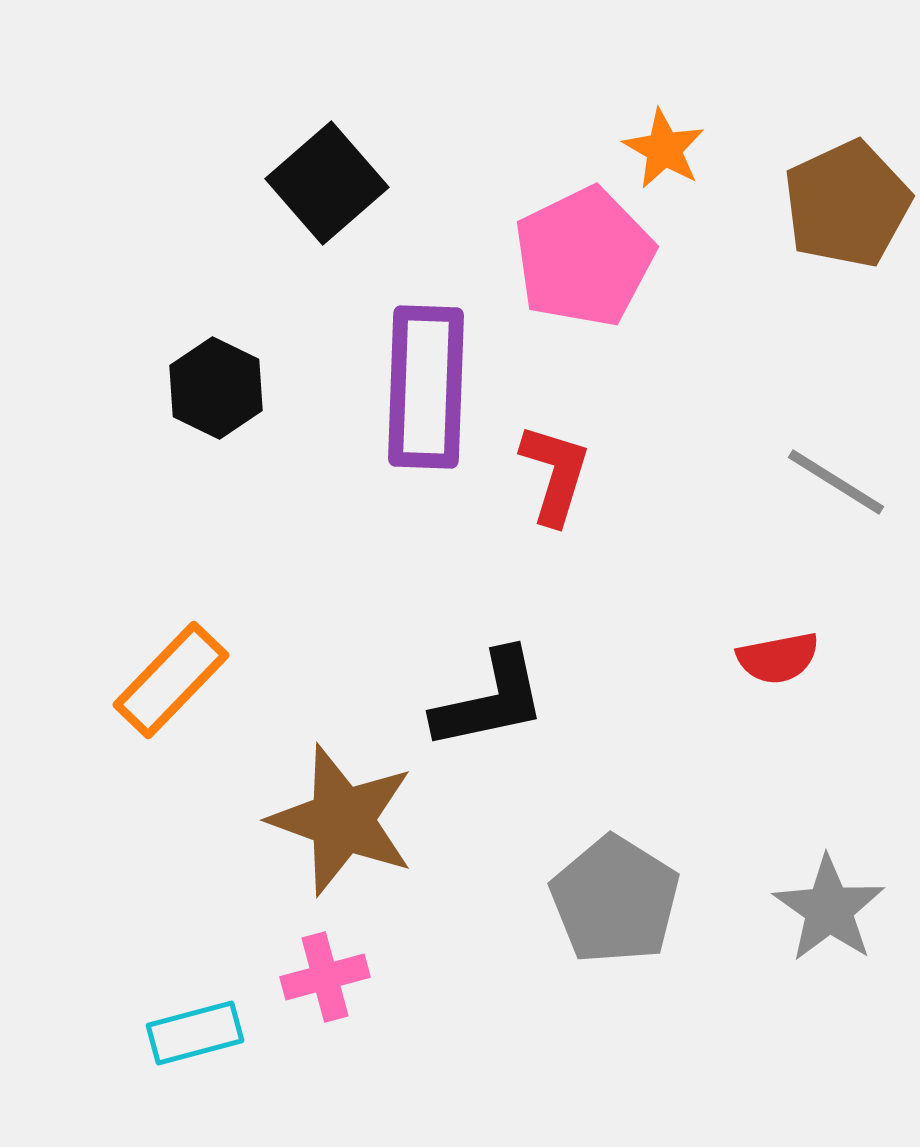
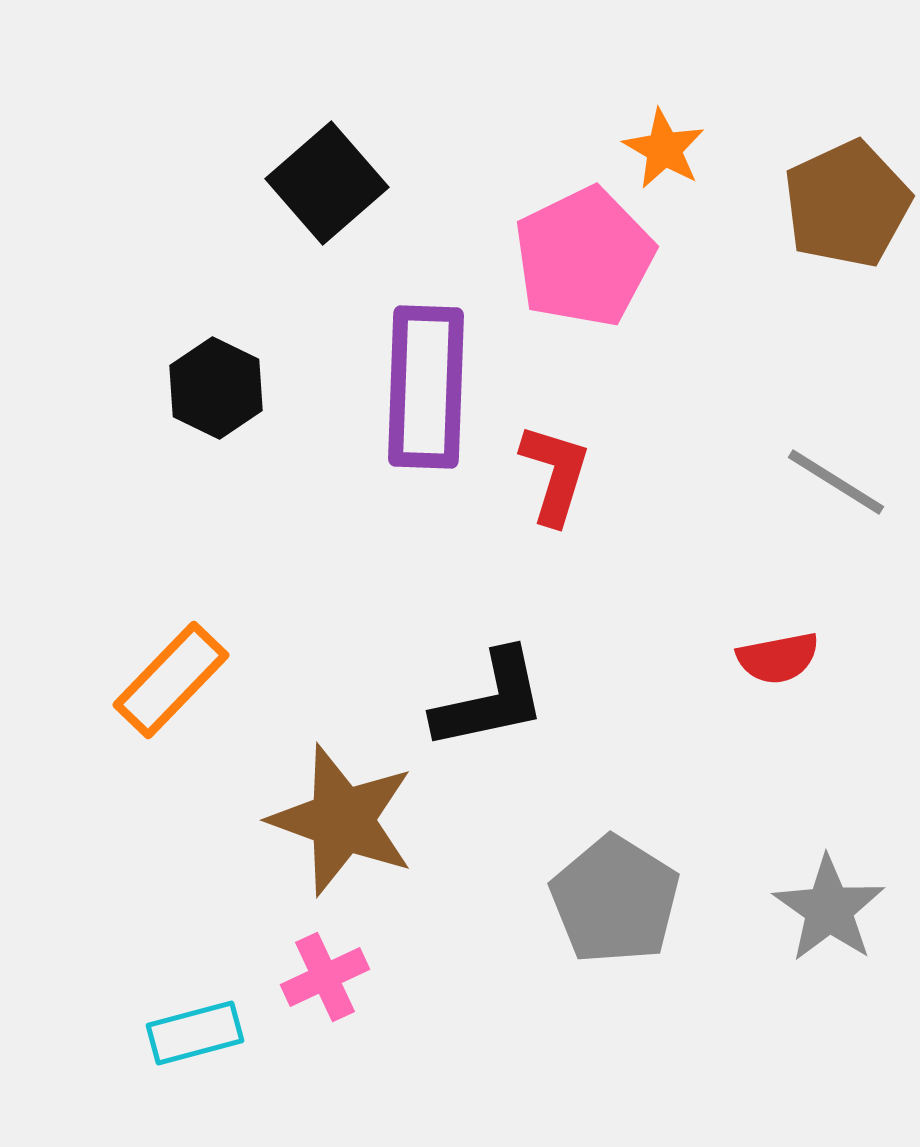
pink cross: rotated 10 degrees counterclockwise
